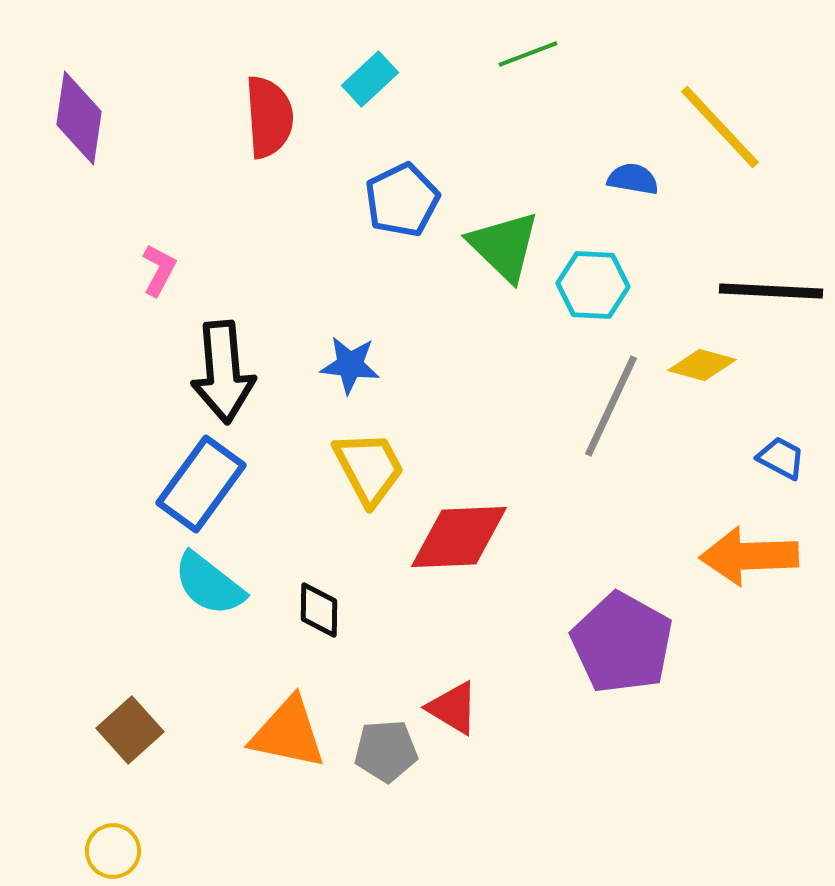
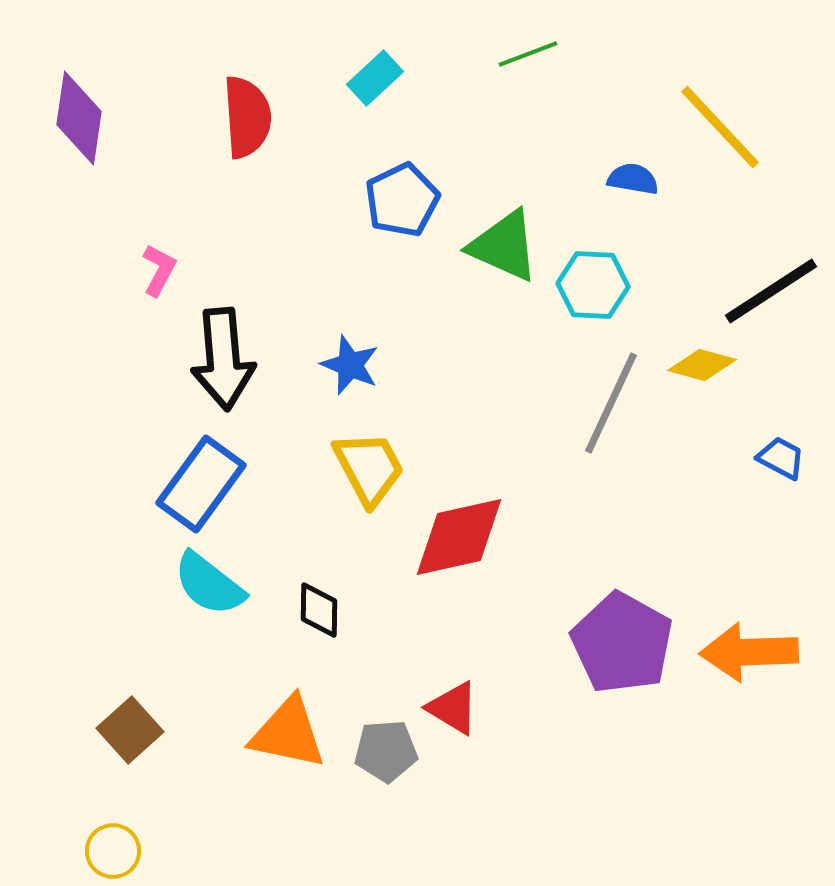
cyan rectangle: moved 5 px right, 1 px up
red semicircle: moved 22 px left
green triangle: rotated 20 degrees counterclockwise
black line: rotated 36 degrees counterclockwise
blue star: rotated 16 degrees clockwise
black arrow: moved 13 px up
gray line: moved 3 px up
red diamond: rotated 10 degrees counterclockwise
orange arrow: moved 96 px down
